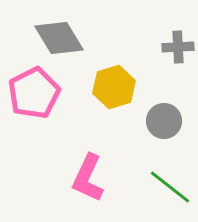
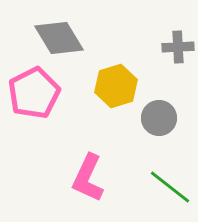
yellow hexagon: moved 2 px right, 1 px up
gray circle: moved 5 px left, 3 px up
